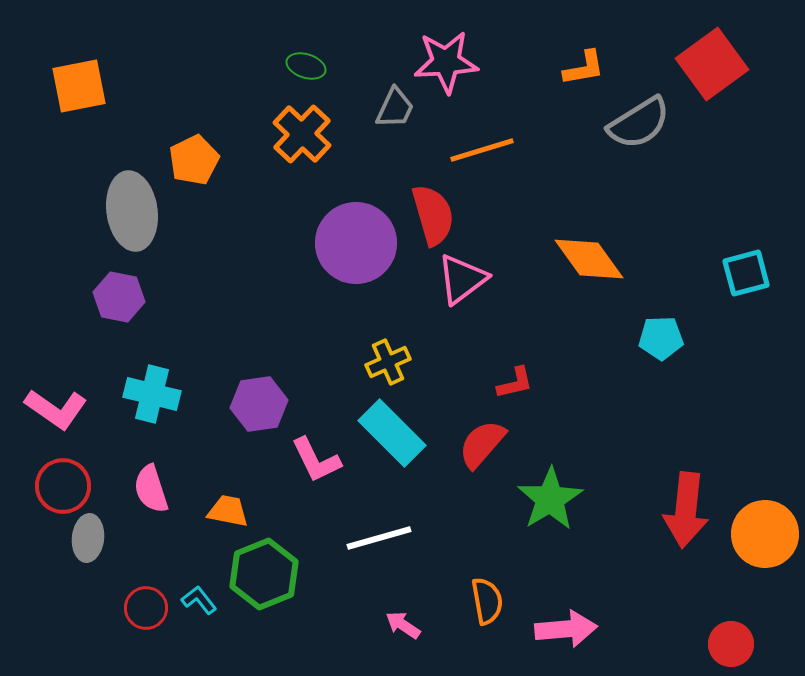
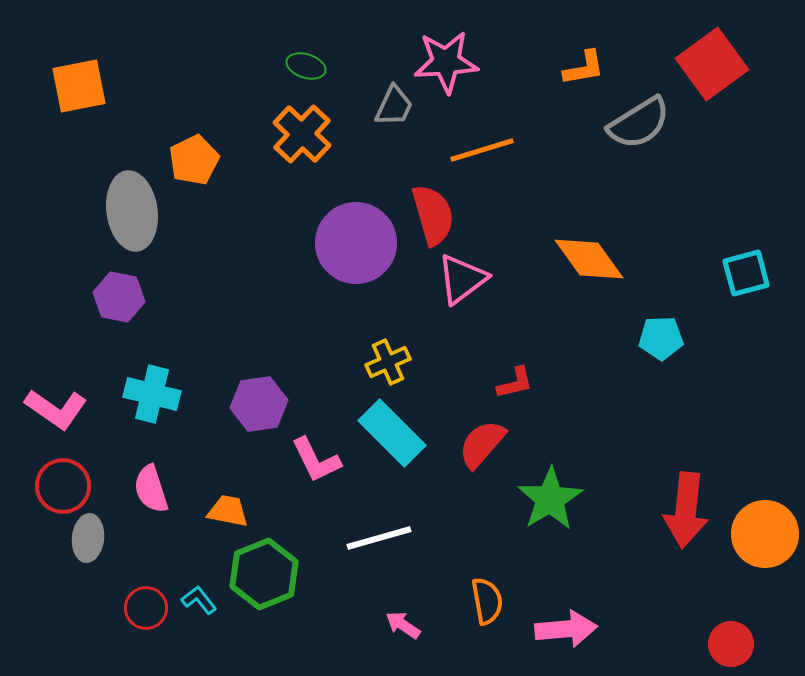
gray trapezoid at (395, 108): moved 1 px left, 2 px up
